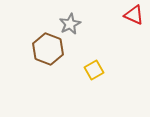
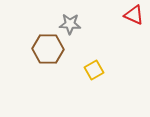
gray star: rotated 30 degrees clockwise
brown hexagon: rotated 20 degrees counterclockwise
